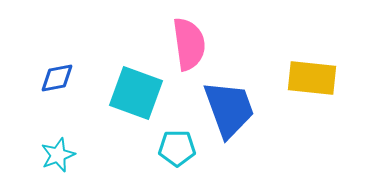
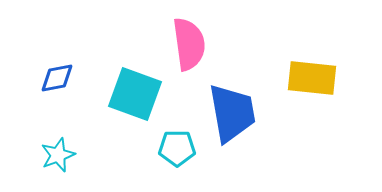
cyan square: moved 1 px left, 1 px down
blue trapezoid: moved 3 px right, 4 px down; rotated 10 degrees clockwise
